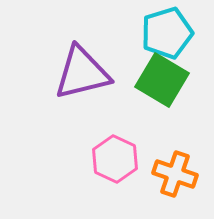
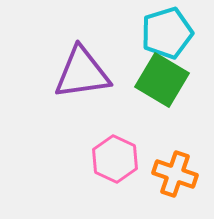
purple triangle: rotated 6 degrees clockwise
